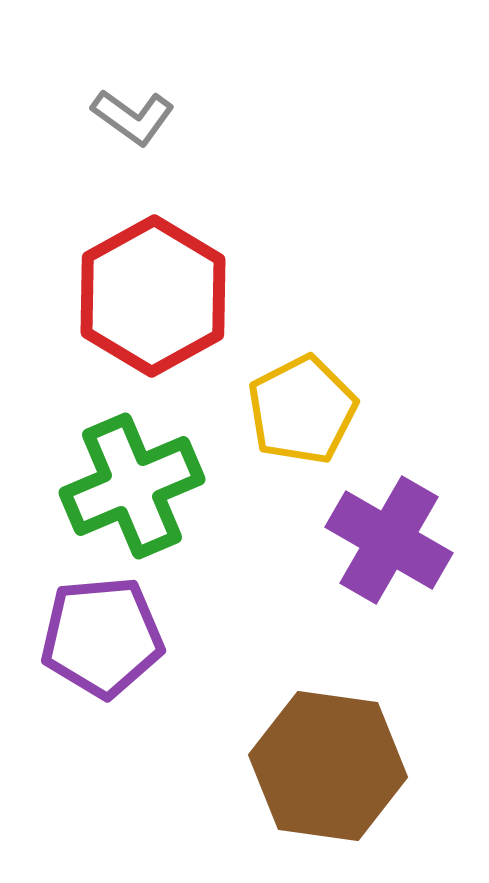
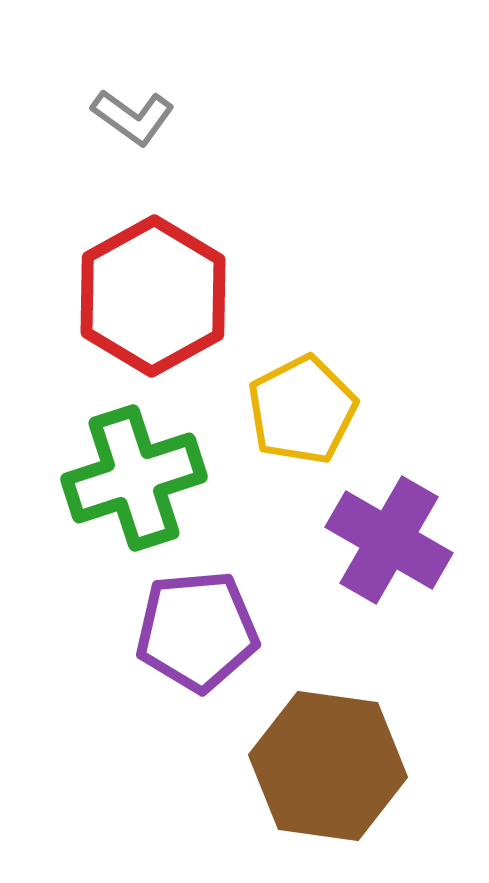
green cross: moved 2 px right, 8 px up; rotated 5 degrees clockwise
purple pentagon: moved 95 px right, 6 px up
